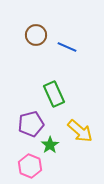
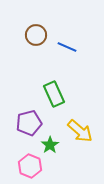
purple pentagon: moved 2 px left, 1 px up
